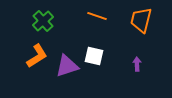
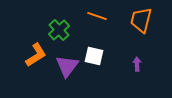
green cross: moved 16 px right, 9 px down
orange L-shape: moved 1 px left, 1 px up
purple triangle: rotated 35 degrees counterclockwise
